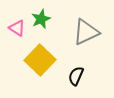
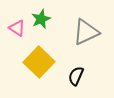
yellow square: moved 1 px left, 2 px down
